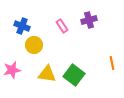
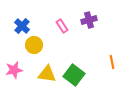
blue cross: rotated 21 degrees clockwise
orange line: moved 1 px up
pink star: moved 2 px right
